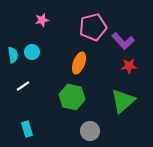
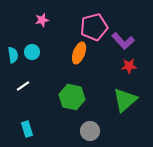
pink pentagon: moved 1 px right
orange ellipse: moved 10 px up
green triangle: moved 2 px right, 1 px up
